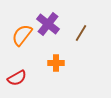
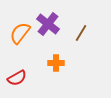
orange semicircle: moved 2 px left, 2 px up
